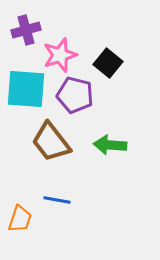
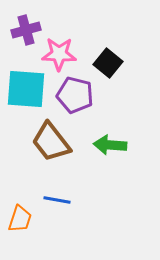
pink star: moved 1 px left, 1 px up; rotated 20 degrees clockwise
